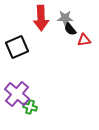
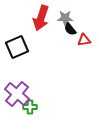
red arrow: rotated 20 degrees clockwise
green cross: rotated 16 degrees counterclockwise
